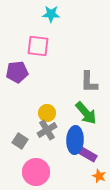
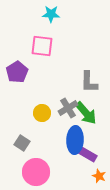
pink square: moved 4 px right
purple pentagon: rotated 25 degrees counterclockwise
yellow circle: moved 5 px left
gray cross: moved 21 px right, 22 px up
gray square: moved 2 px right, 2 px down
